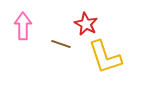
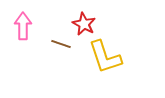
red star: moved 2 px left
